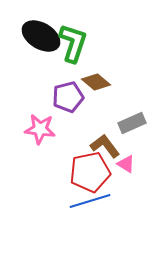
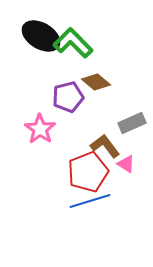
green L-shape: rotated 63 degrees counterclockwise
pink star: rotated 28 degrees clockwise
red pentagon: moved 2 px left; rotated 9 degrees counterclockwise
